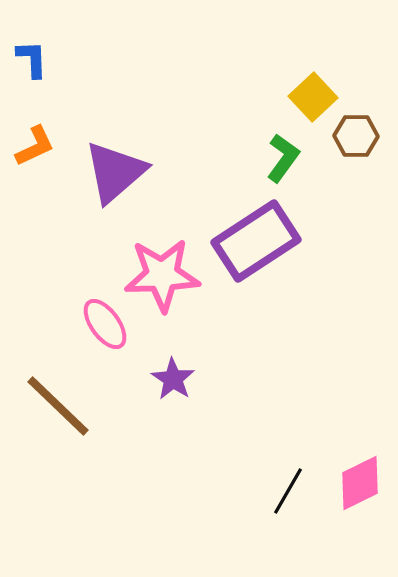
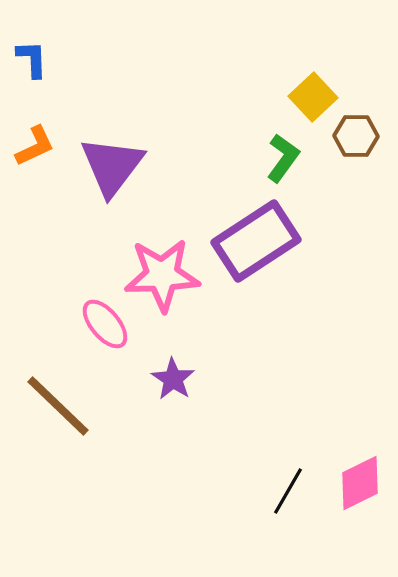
purple triangle: moved 3 px left, 6 px up; rotated 12 degrees counterclockwise
pink ellipse: rotated 4 degrees counterclockwise
